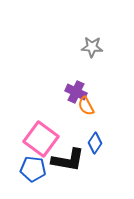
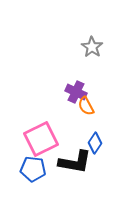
gray star: rotated 30 degrees clockwise
pink square: rotated 28 degrees clockwise
black L-shape: moved 7 px right, 2 px down
